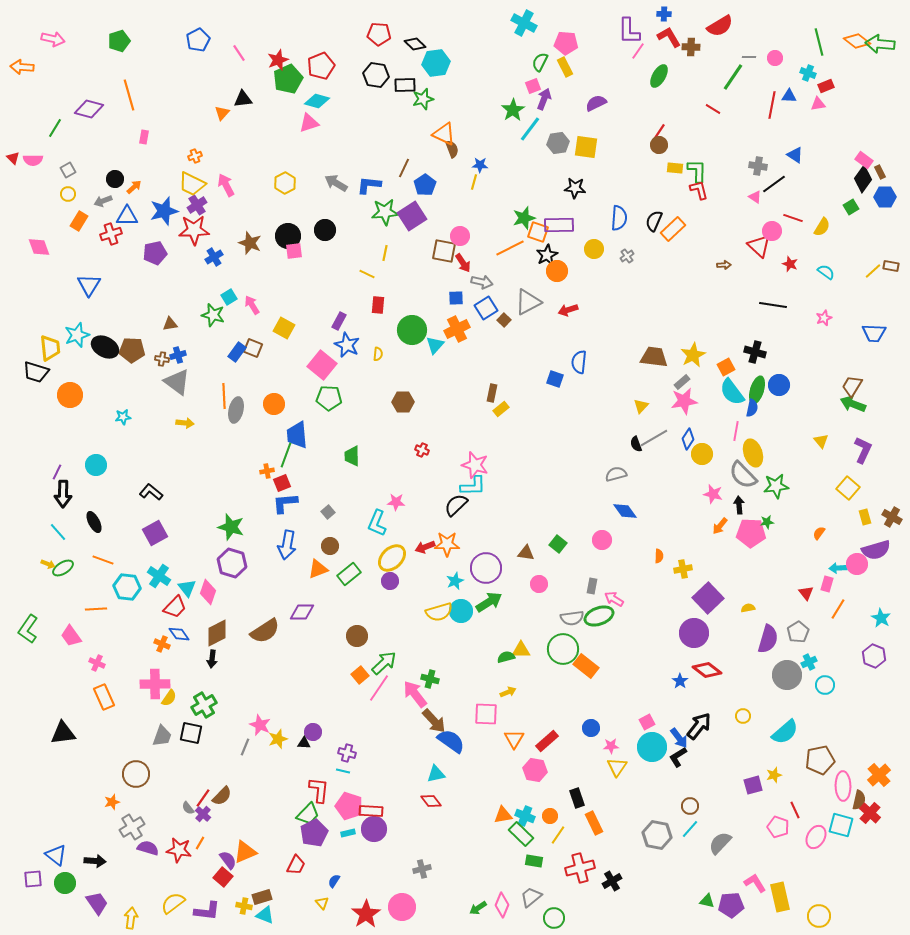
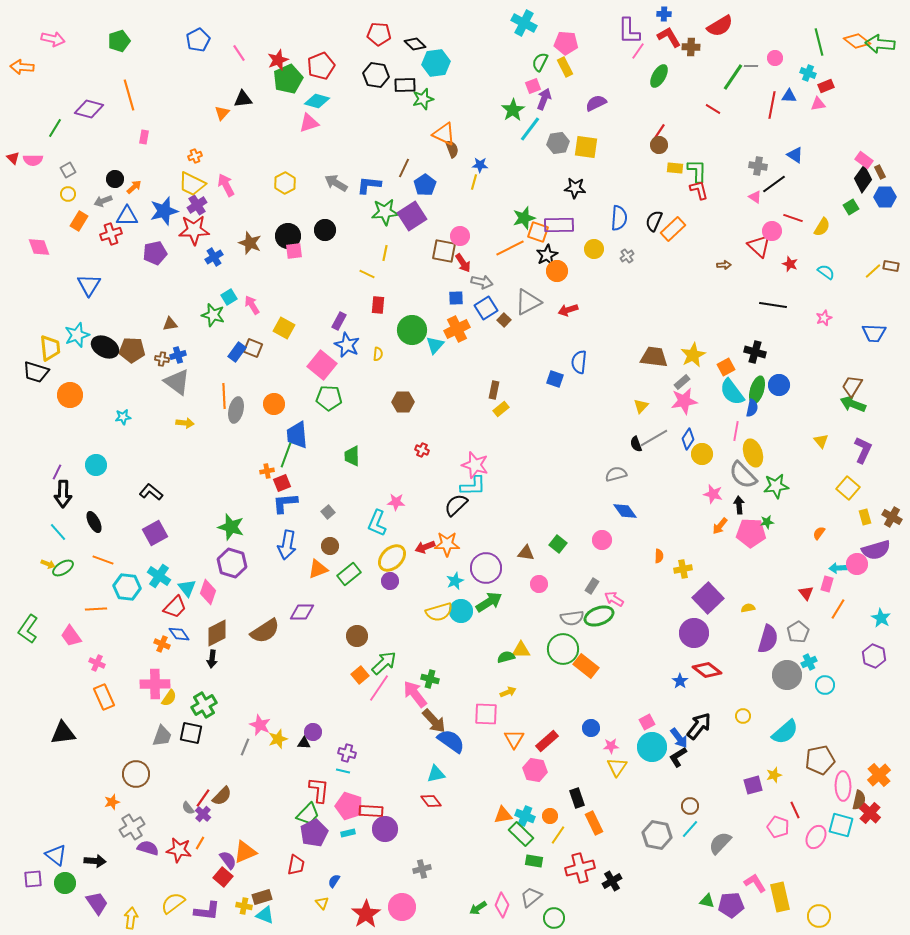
gray line at (749, 57): moved 2 px right, 9 px down
brown rectangle at (492, 393): moved 2 px right, 3 px up
gray rectangle at (592, 586): rotated 21 degrees clockwise
purple circle at (374, 829): moved 11 px right
red trapezoid at (296, 865): rotated 15 degrees counterclockwise
